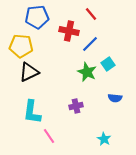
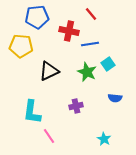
blue line: rotated 36 degrees clockwise
black triangle: moved 20 px right, 1 px up
